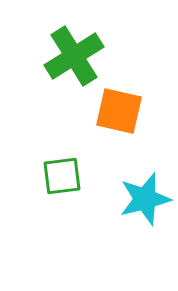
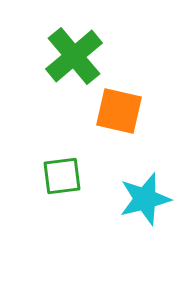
green cross: rotated 8 degrees counterclockwise
